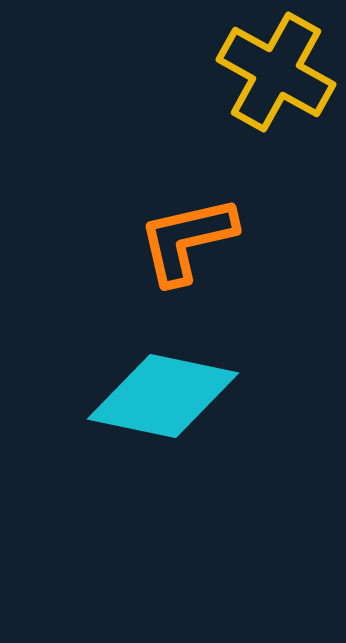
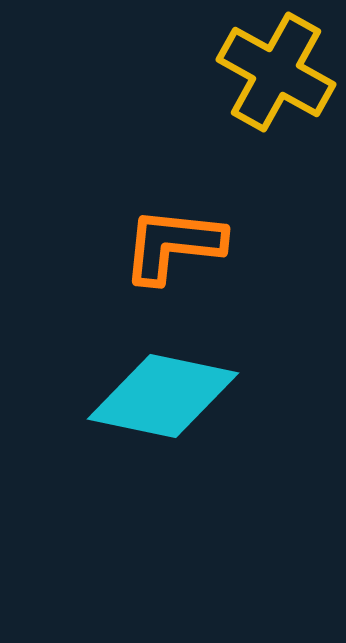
orange L-shape: moved 14 px left, 5 px down; rotated 19 degrees clockwise
